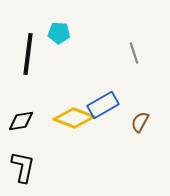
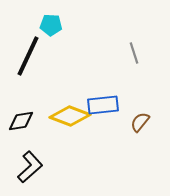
cyan pentagon: moved 8 px left, 8 px up
black line: moved 2 px down; rotated 18 degrees clockwise
blue rectangle: rotated 24 degrees clockwise
yellow diamond: moved 4 px left, 2 px up
brown semicircle: rotated 10 degrees clockwise
black L-shape: moved 7 px right; rotated 36 degrees clockwise
